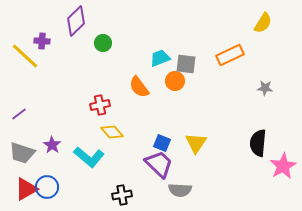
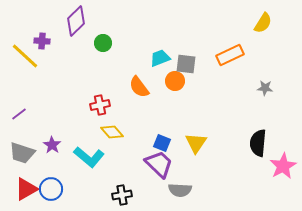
blue circle: moved 4 px right, 2 px down
